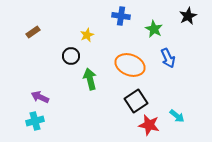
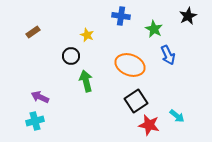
yellow star: rotated 24 degrees counterclockwise
blue arrow: moved 3 px up
green arrow: moved 4 px left, 2 px down
